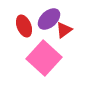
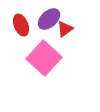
red ellipse: moved 3 px left, 1 px up
red triangle: moved 1 px right, 1 px up
